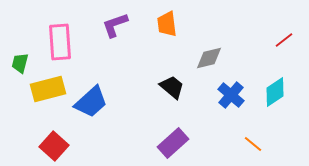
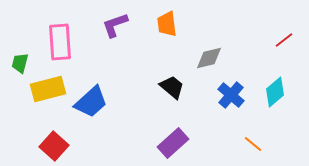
cyan diamond: rotated 8 degrees counterclockwise
